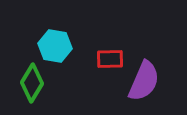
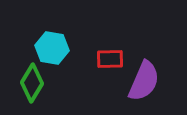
cyan hexagon: moved 3 px left, 2 px down
